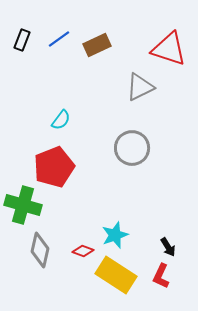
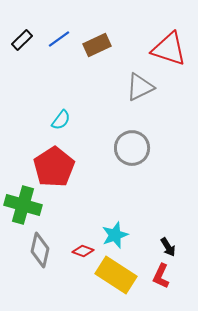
black rectangle: rotated 25 degrees clockwise
red pentagon: rotated 12 degrees counterclockwise
